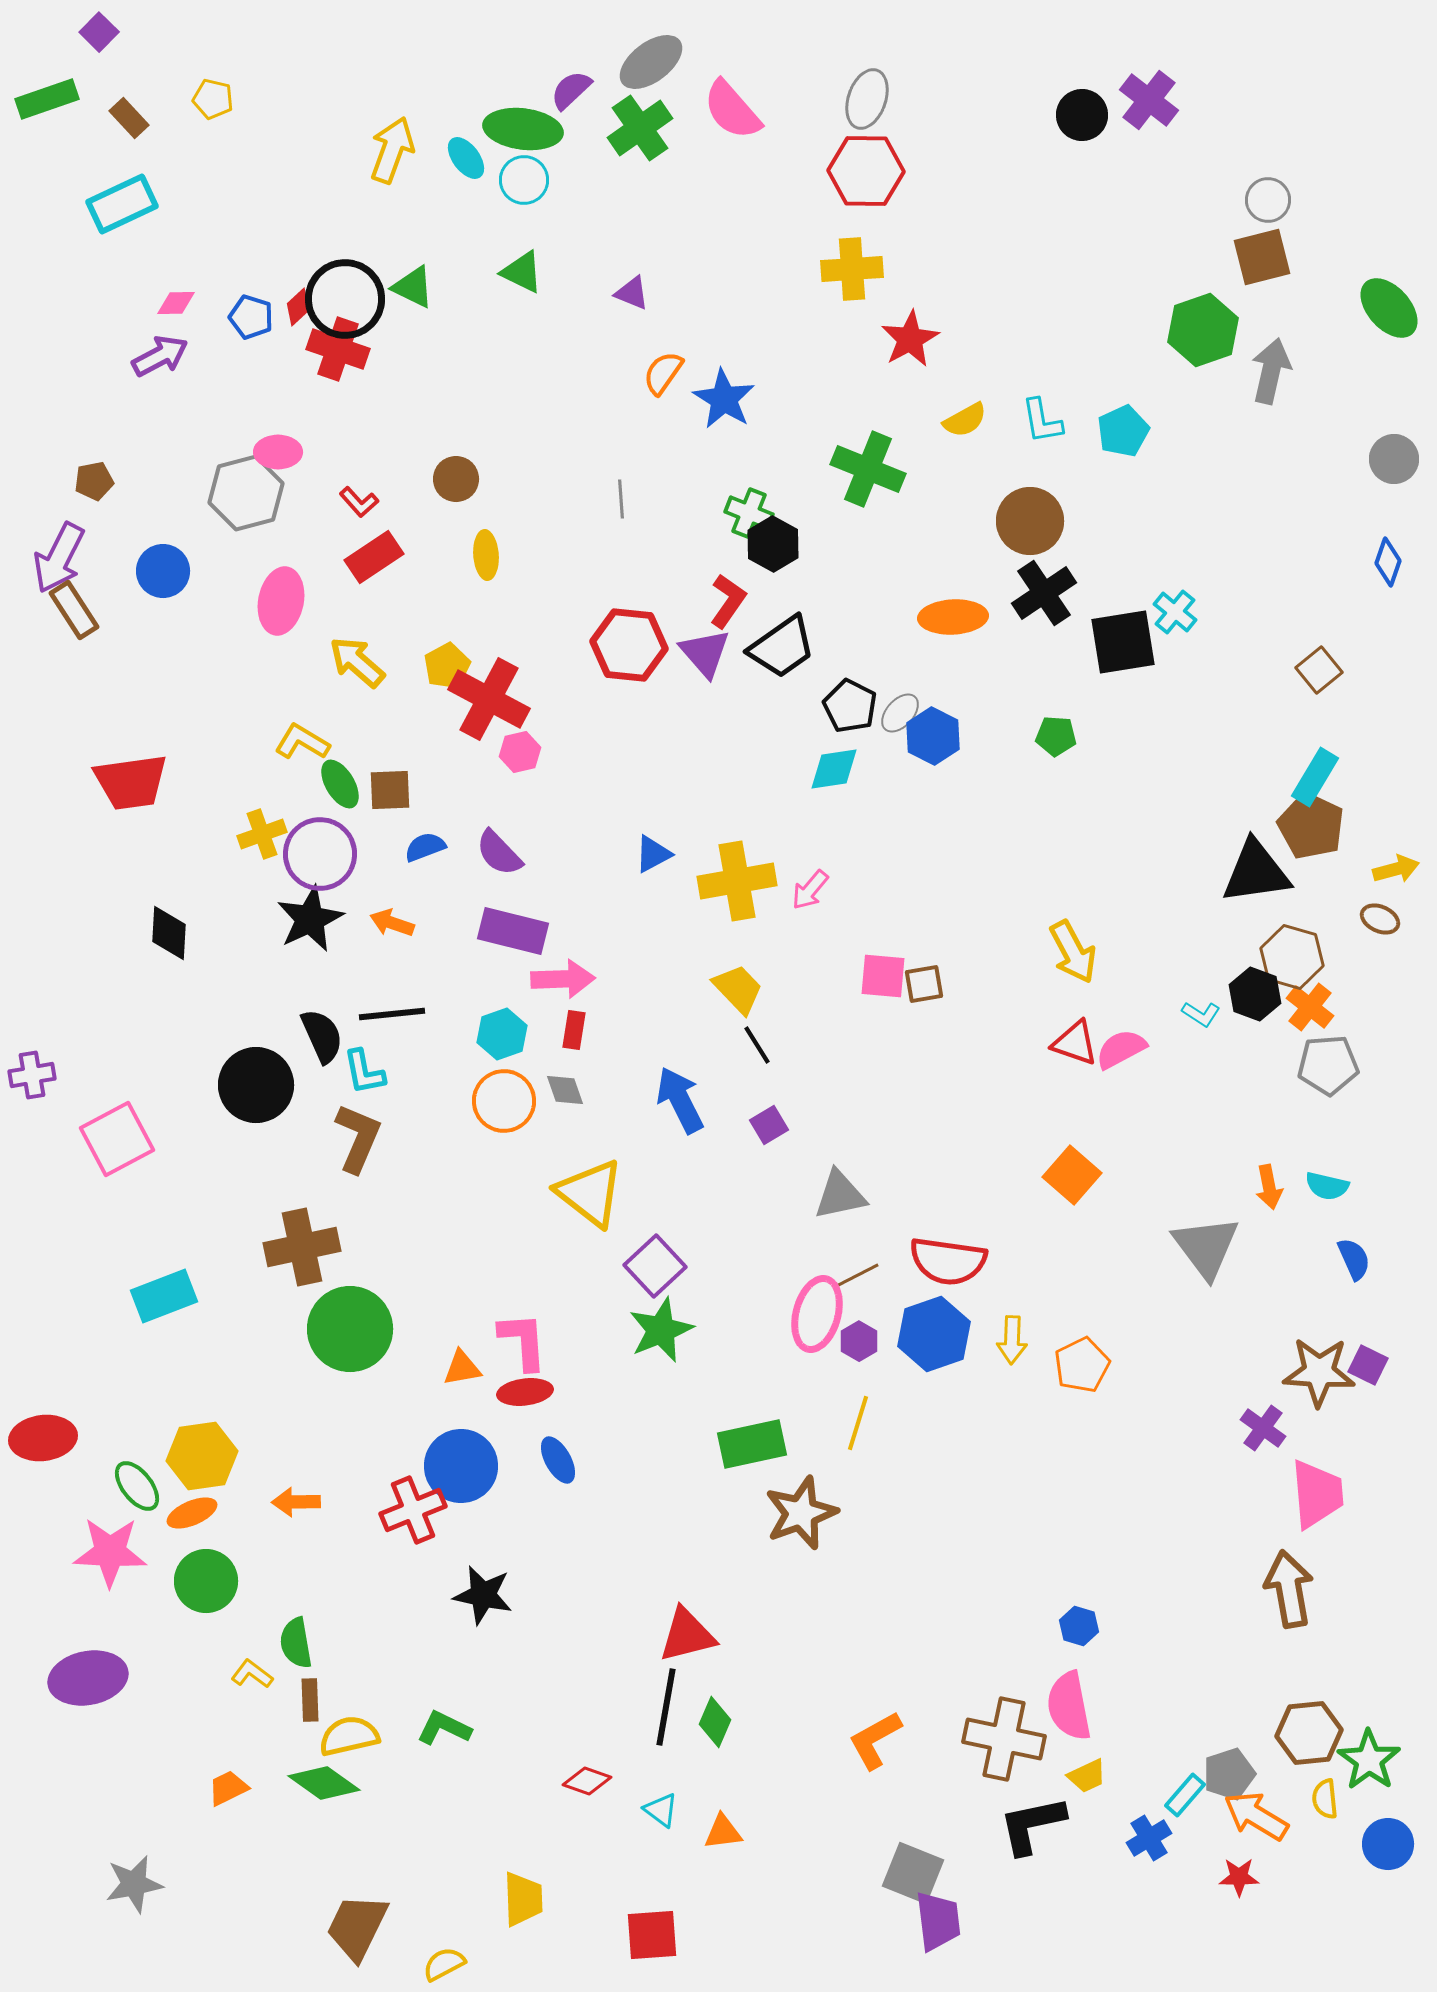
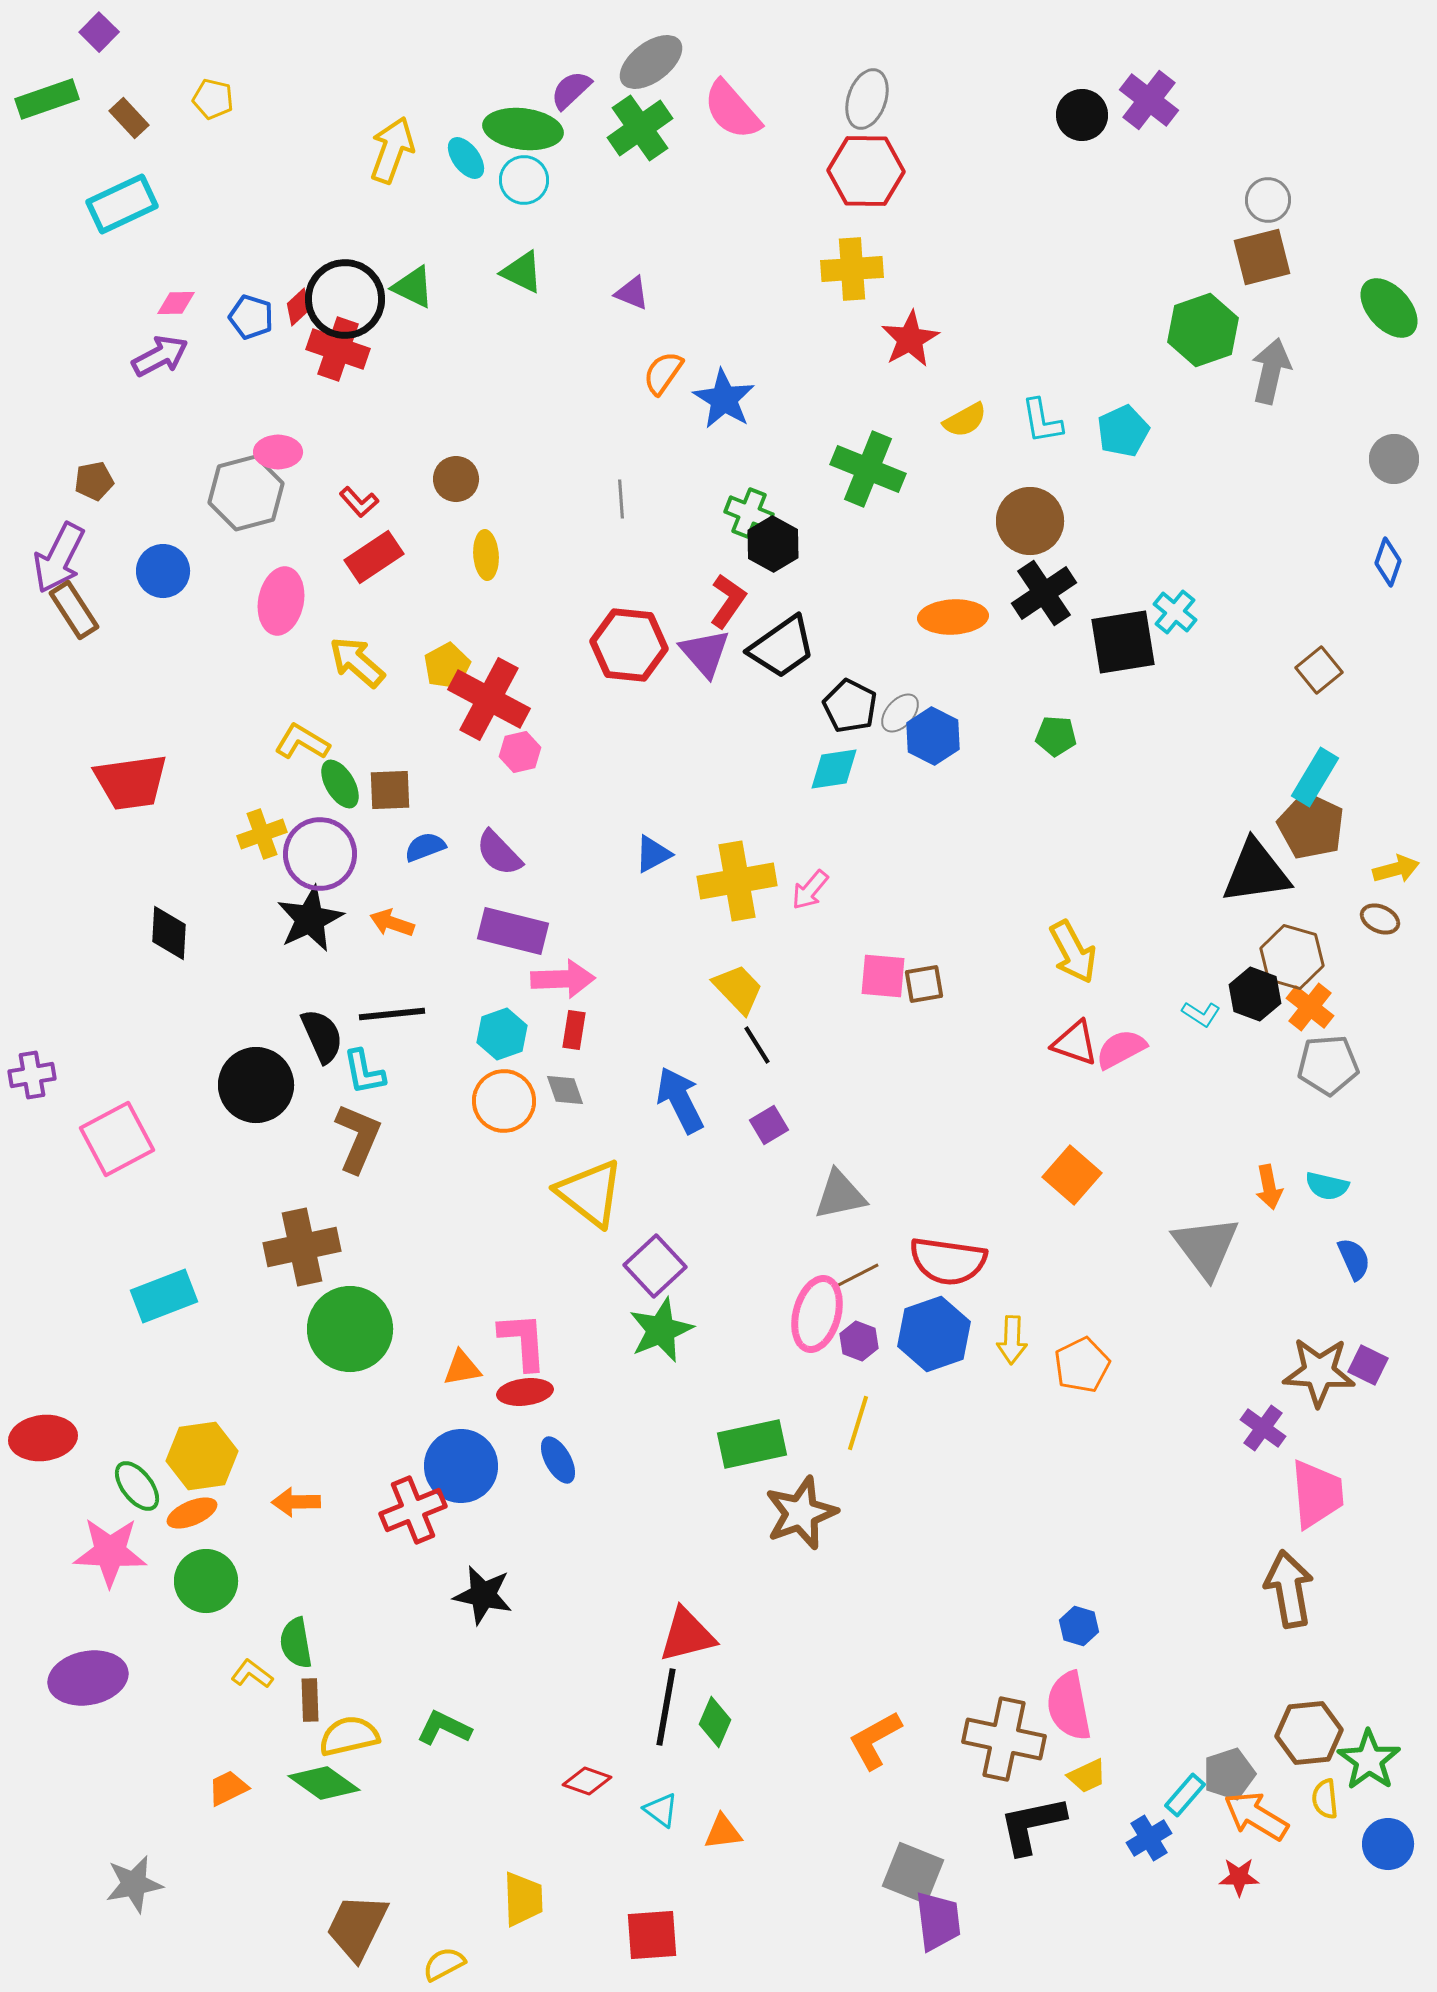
purple hexagon at (859, 1341): rotated 9 degrees counterclockwise
